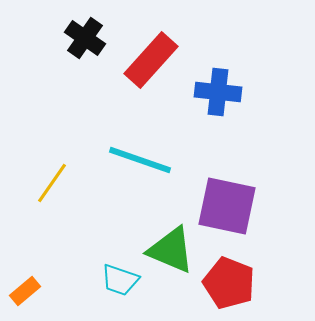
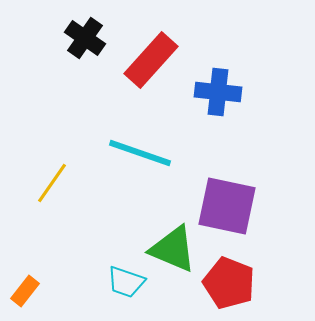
cyan line: moved 7 px up
green triangle: moved 2 px right, 1 px up
cyan trapezoid: moved 6 px right, 2 px down
orange rectangle: rotated 12 degrees counterclockwise
